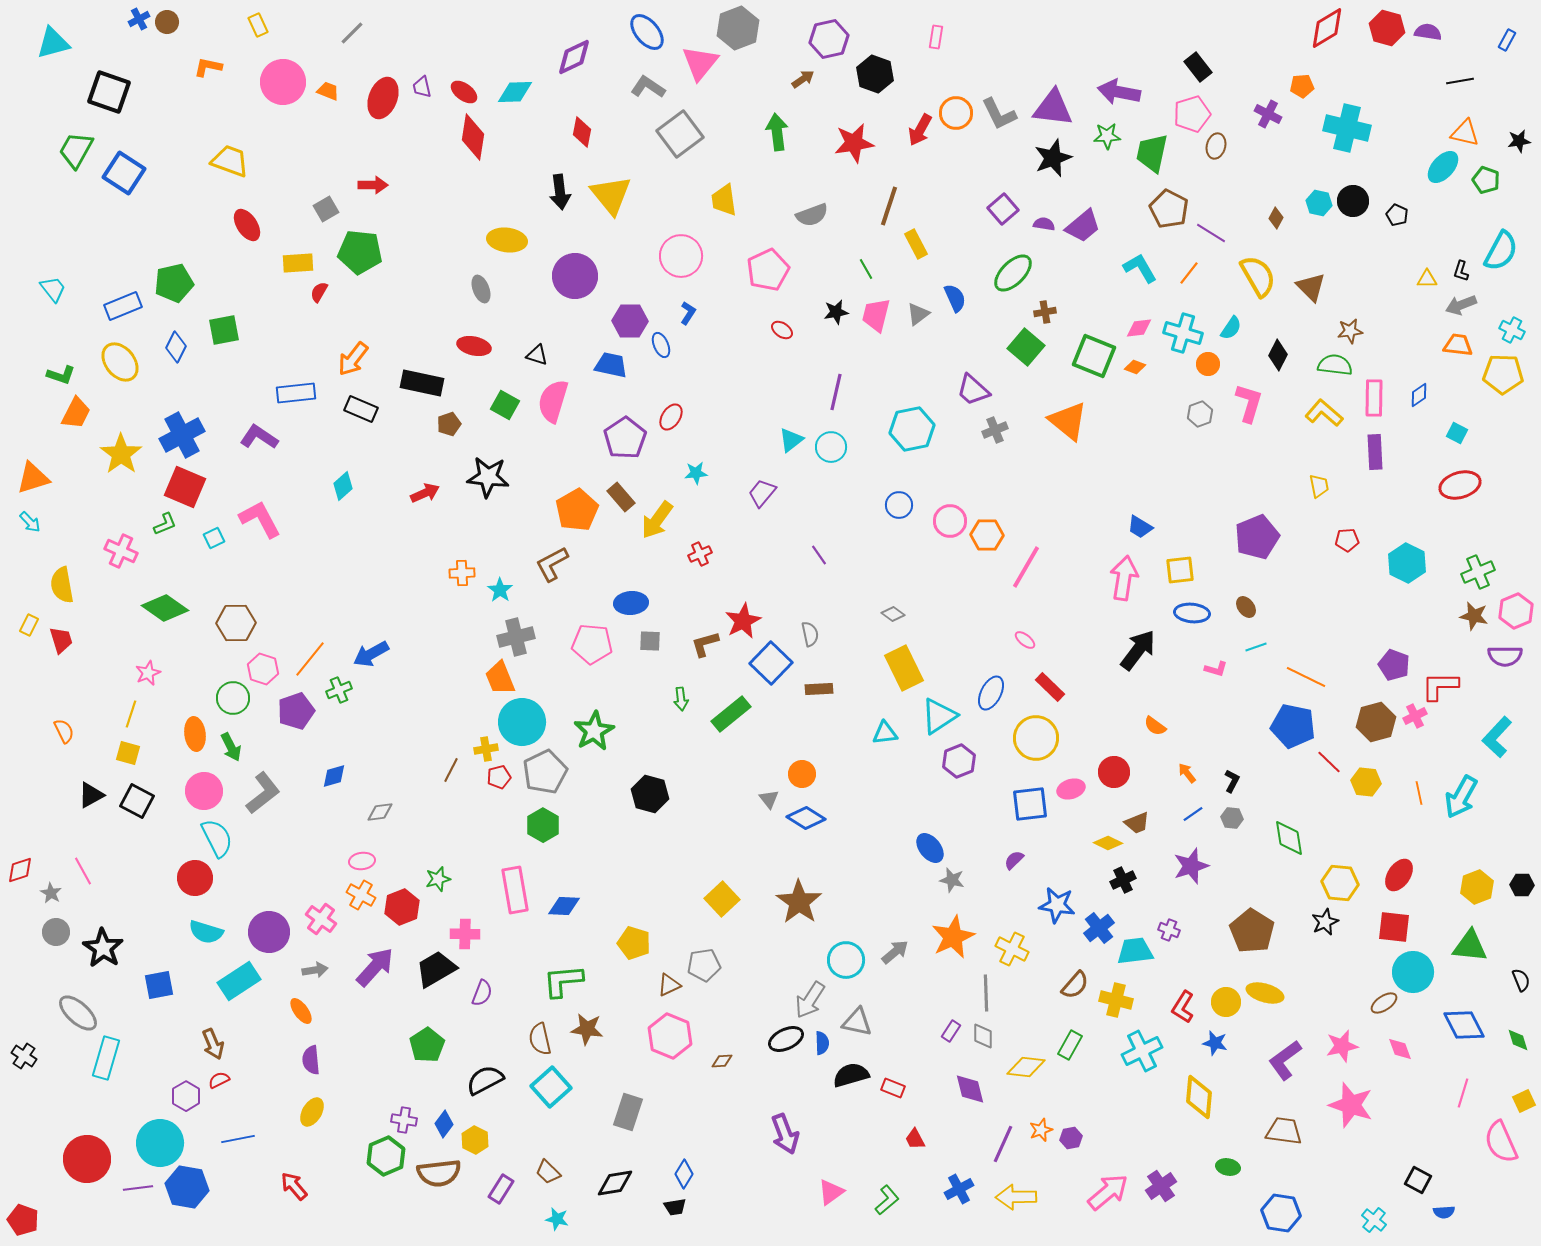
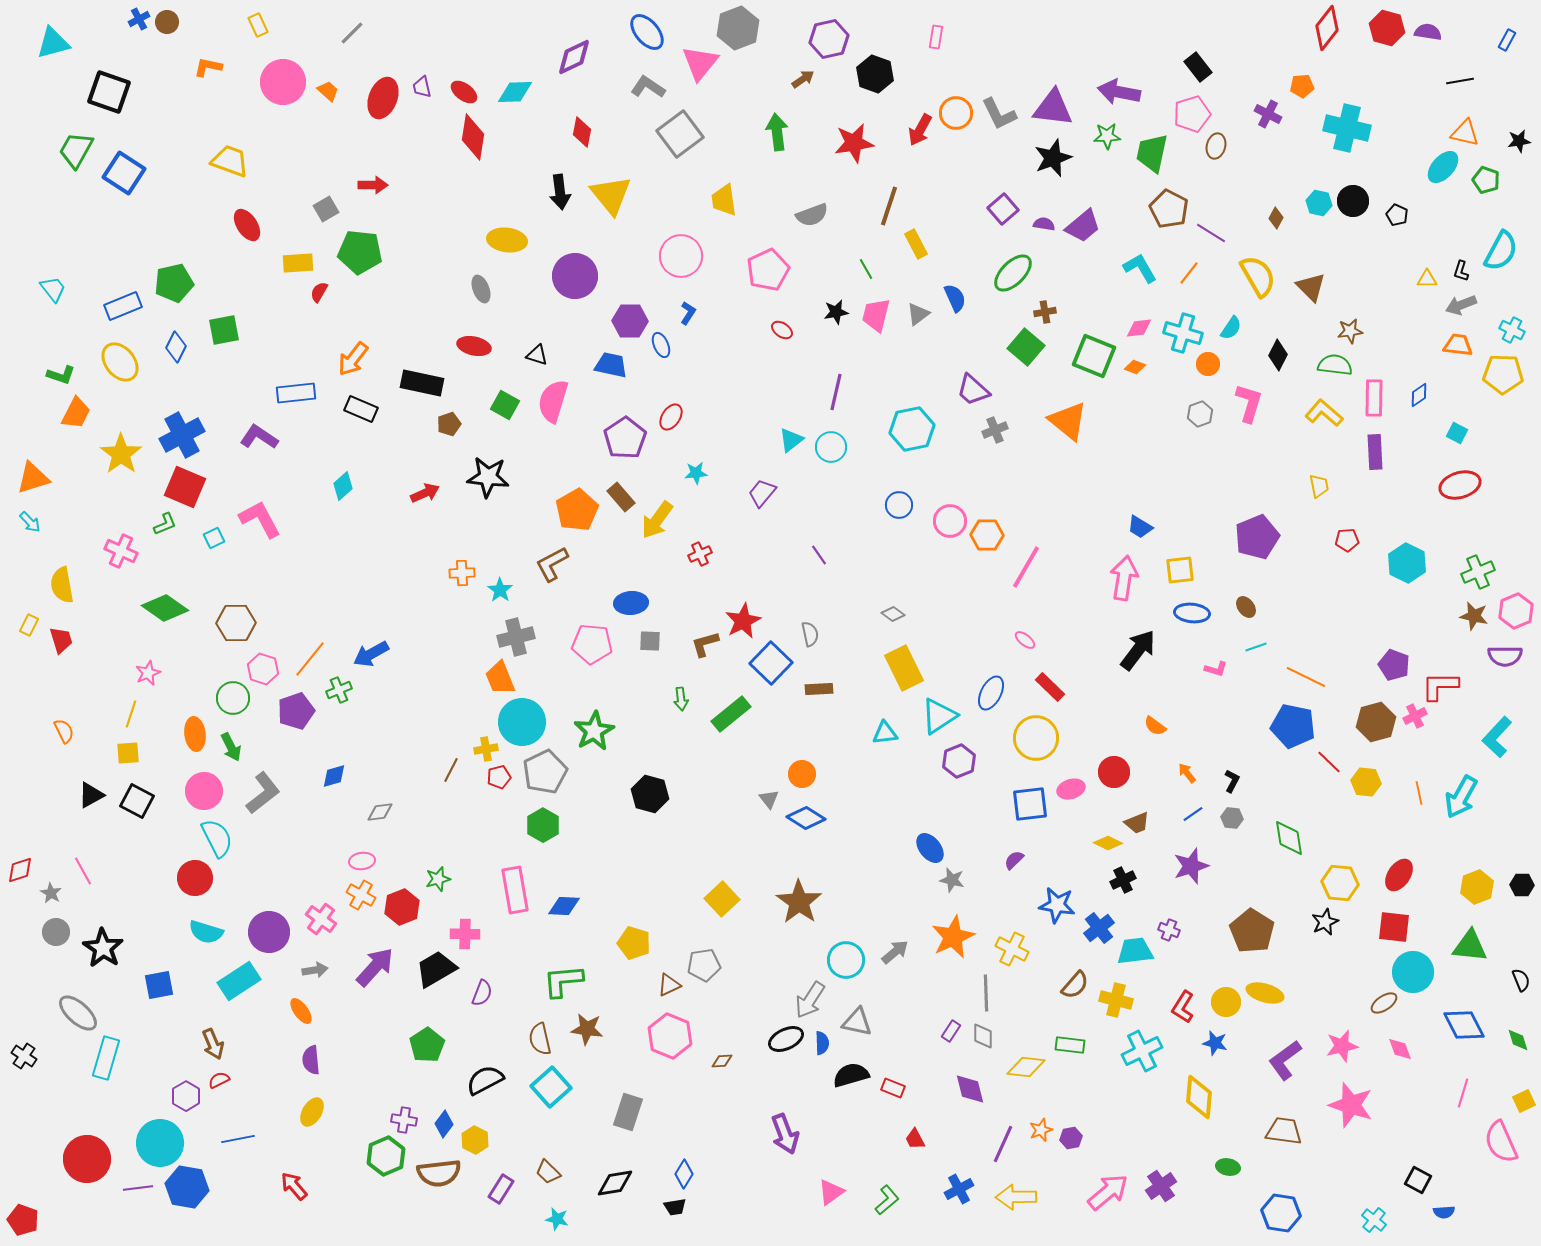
red diamond at (1327, 28): rotated 21 degrees counterclockwise
orange trapezoid at (328, 91): rotated 20 degrees clockwise
yellow square at (128, 753): rotated 20 degrees counterclockwise
green rectangle at (1070, 1045): rotated 68 degrees clockwise
